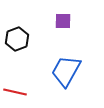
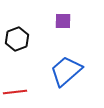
blue trapezoid: rotated 20 degrees clockwise
red line: rotated 20 degrees counterclockwise
